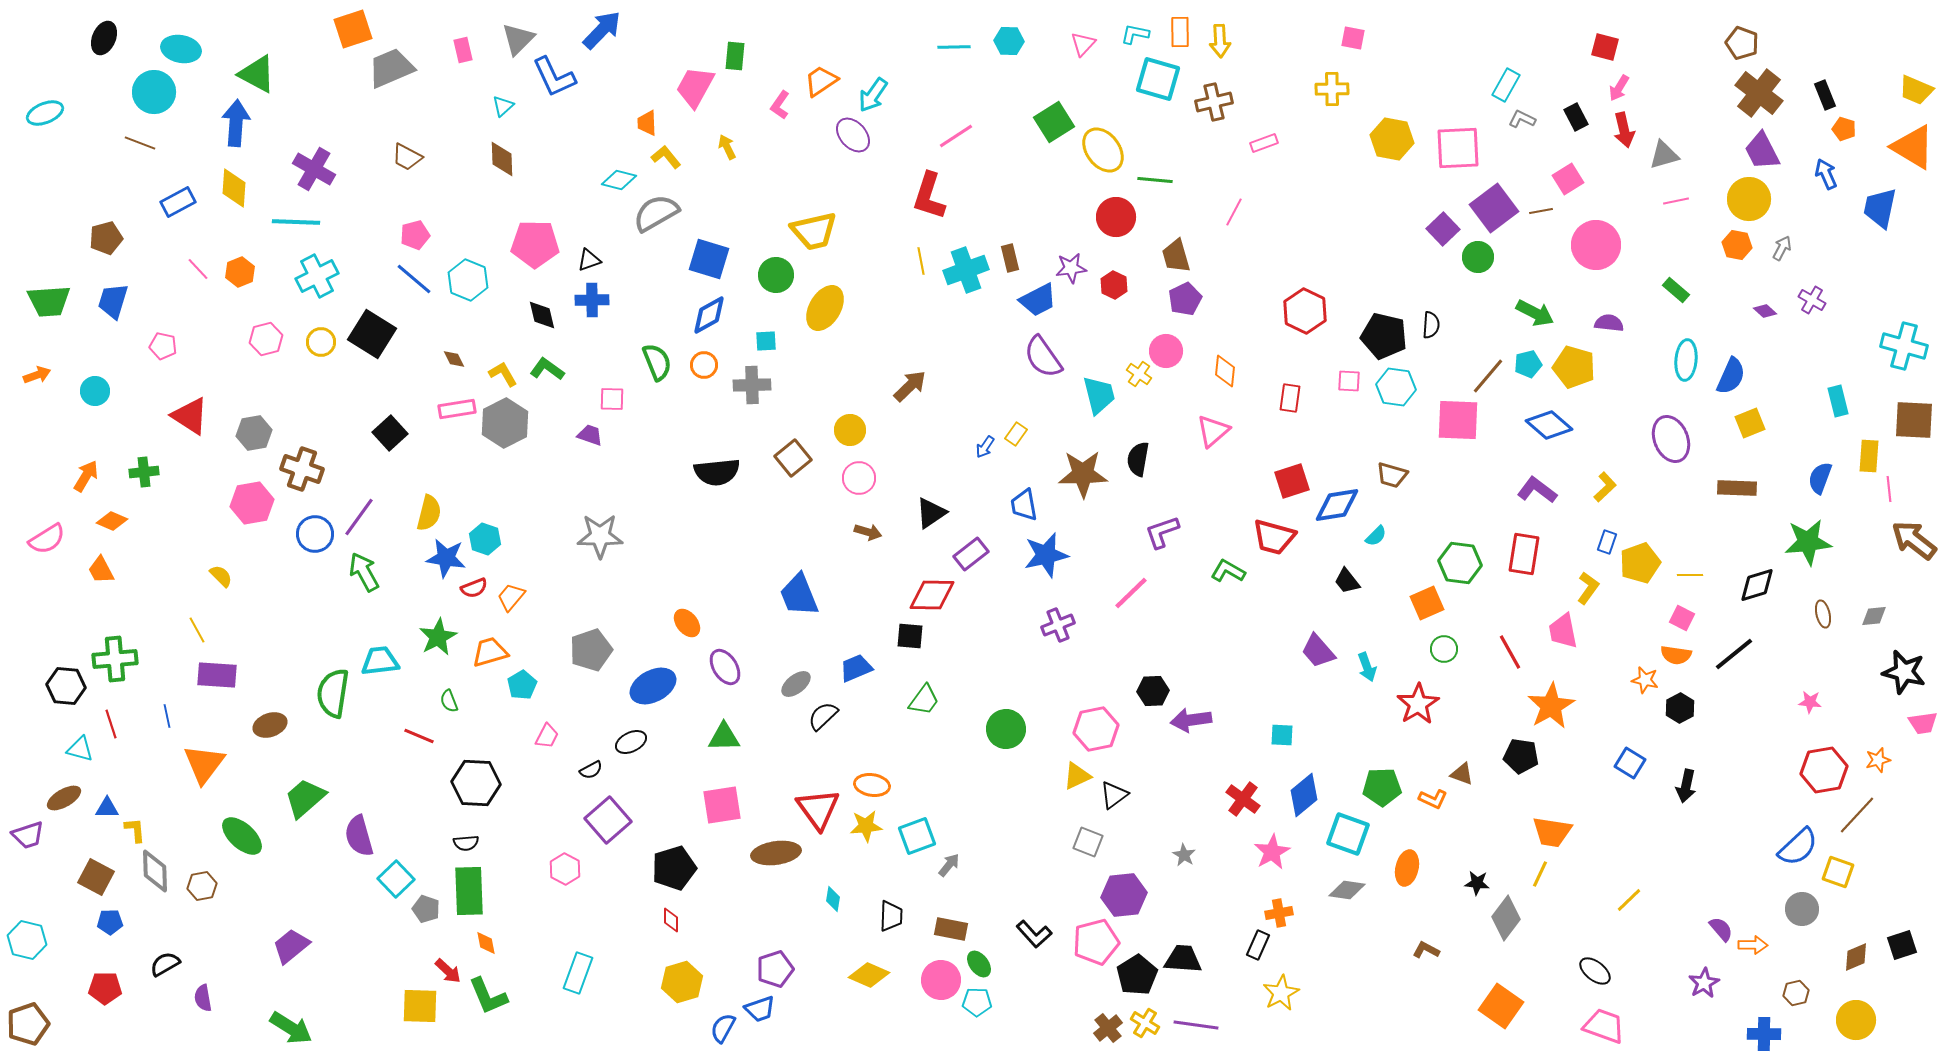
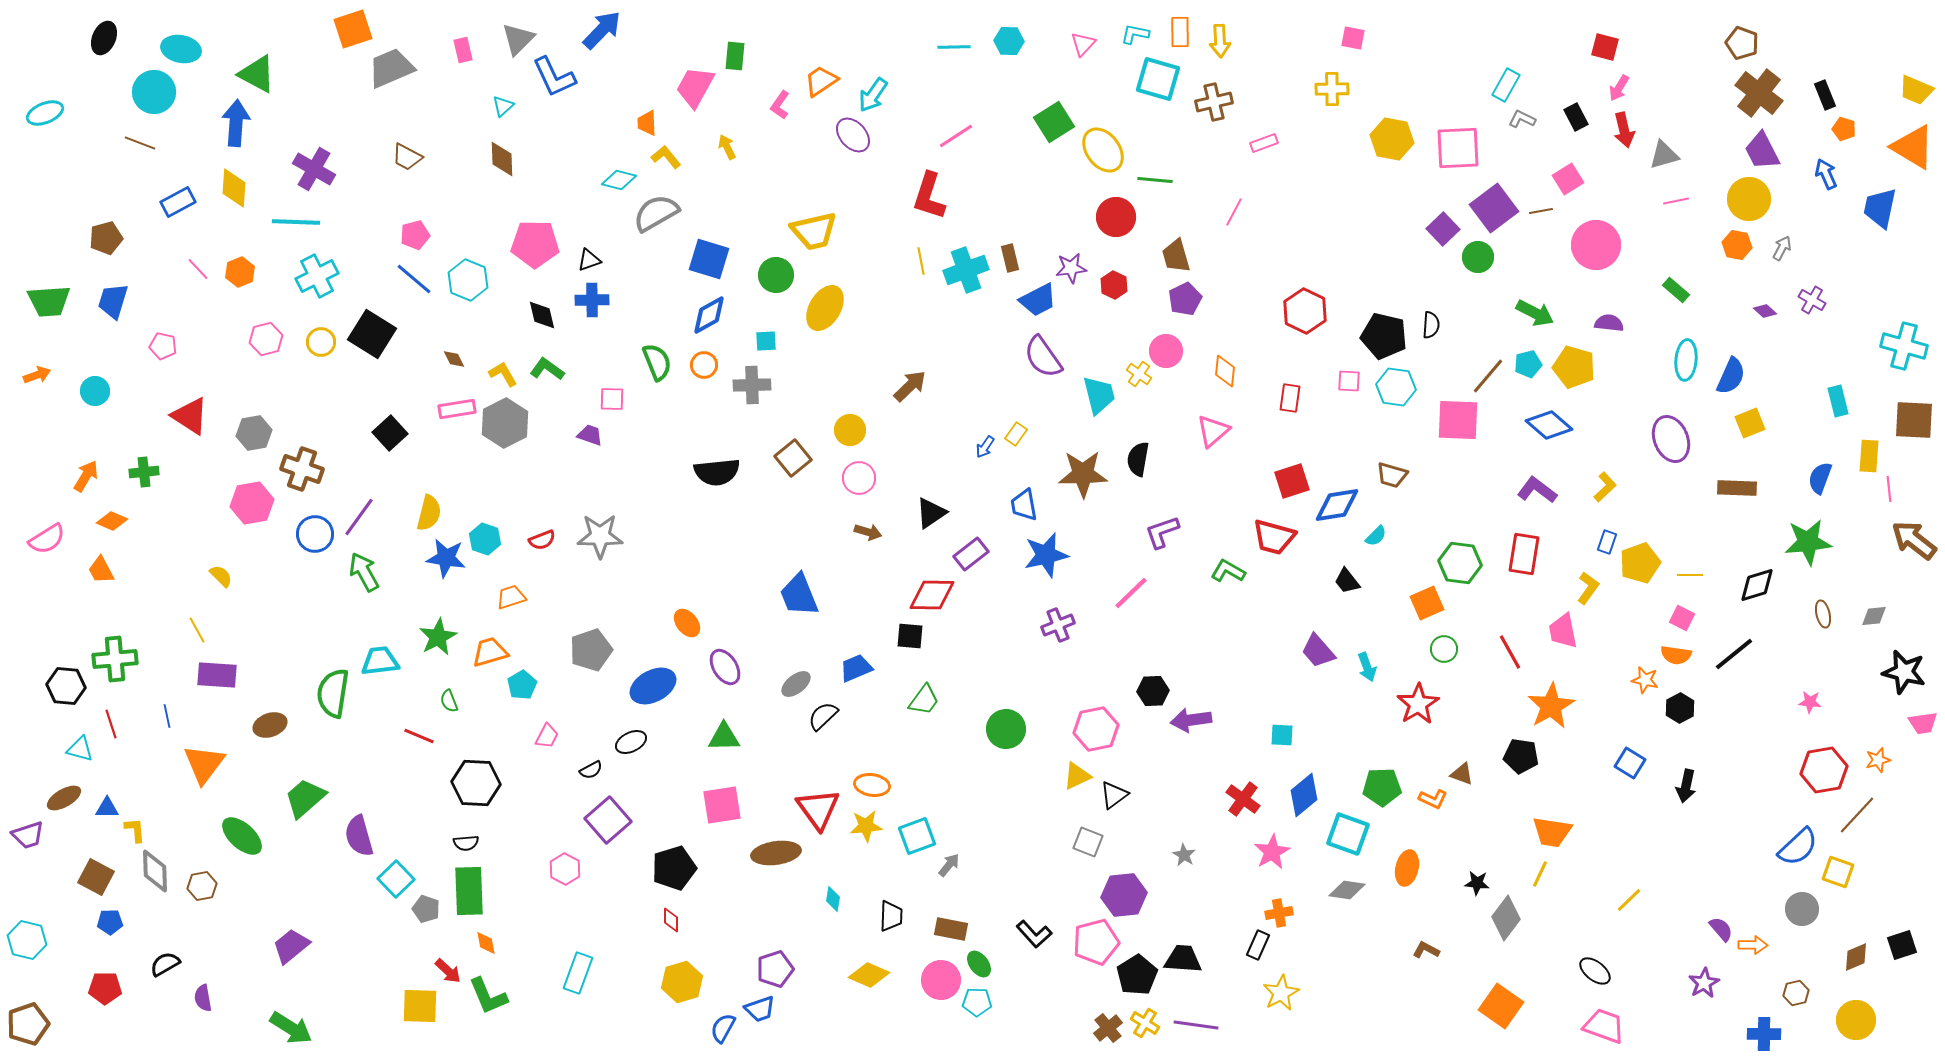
red semicircle at (474, 588): moved 68 px right, 48 px up
orange trapezoid at (511, 597): rotated 32 degrees clockwise
